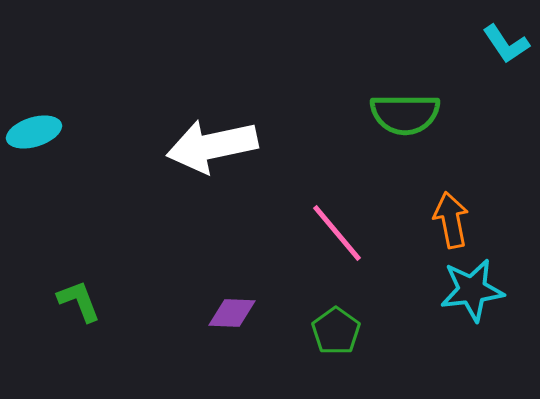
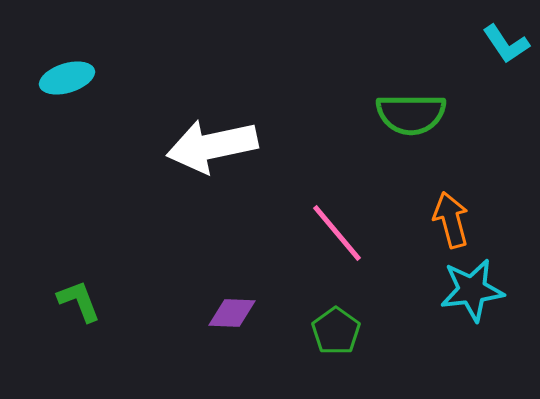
green semicircle: moved 6 px right
cyan ellipse: moved 33 px right, 54 px up
orange arrow: rotated 4 degrees counterclockwise
